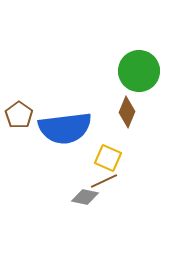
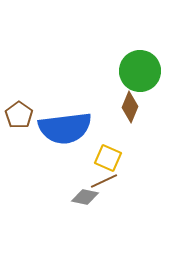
green circle: moved 1 px right
brown diamond: moved 3 px right, 5 px up
